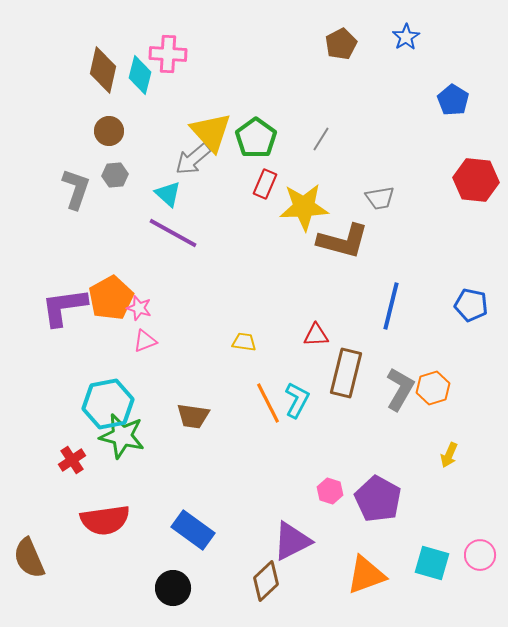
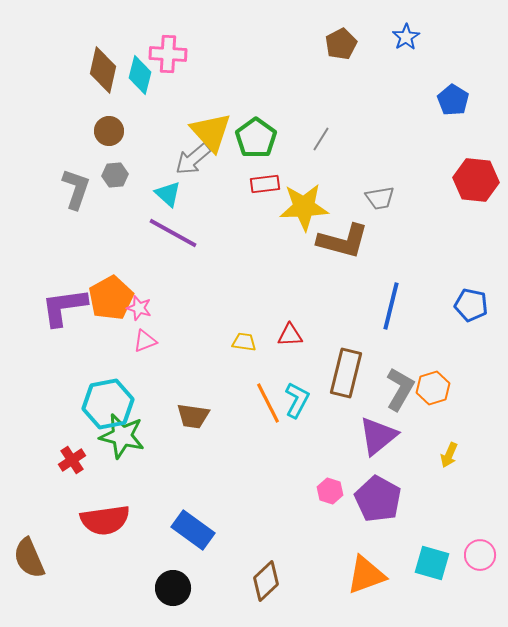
red rectangle at (265, 184): rotated 60 degrees clockwise
red triangle at (316, 335): moved 26 px left
purple triangle at (292, 541): moved 86 px right, 105 px up; rotated 12 degrees counterclockwise
